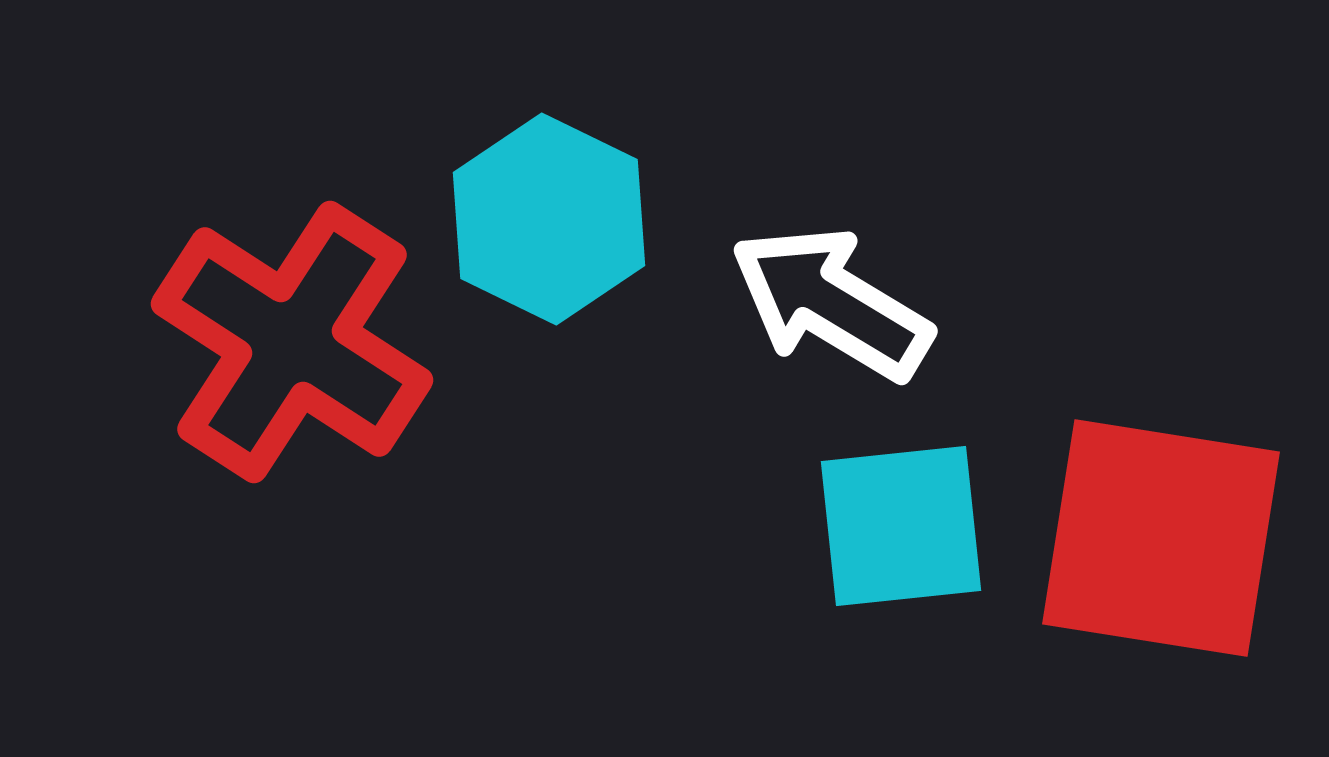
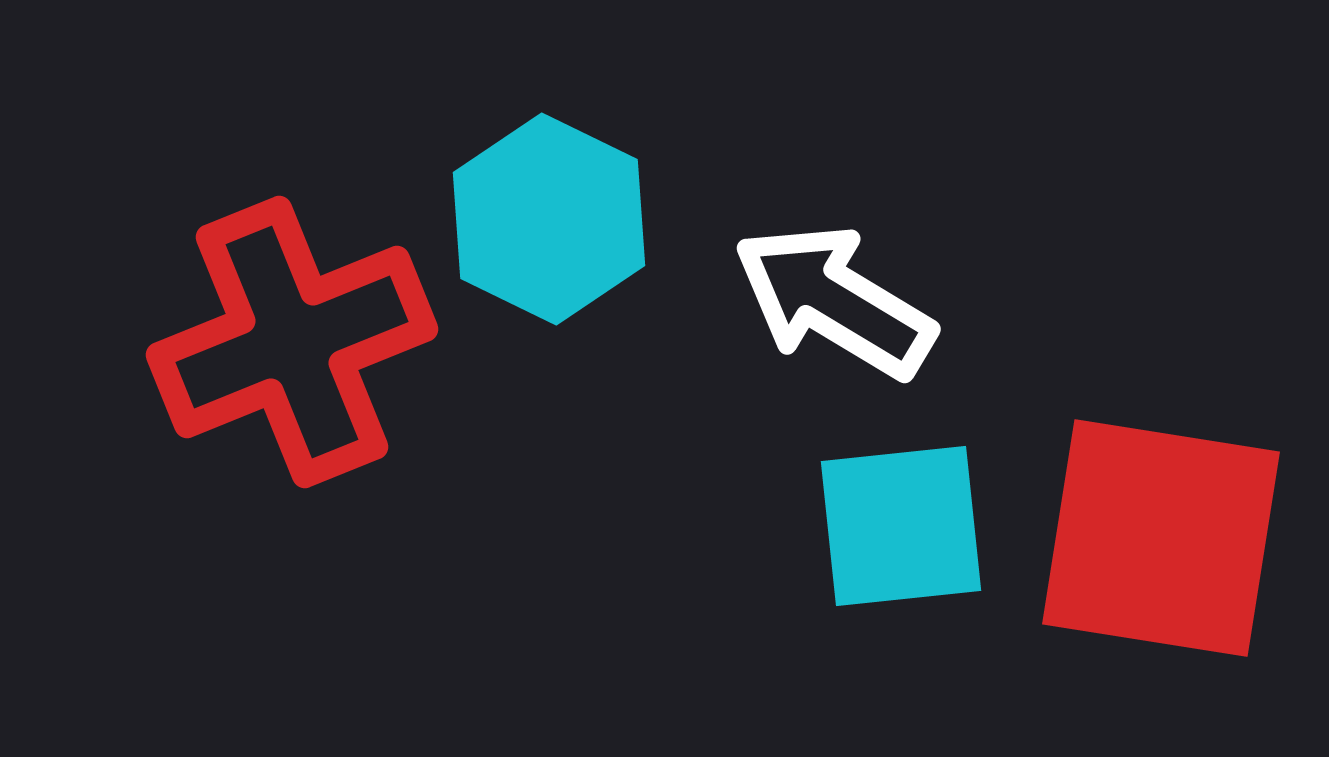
white arrow: moved 3 px right, 2 px up
red cross: rotated 35 degrees clockwise
